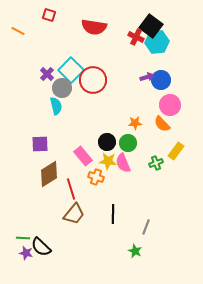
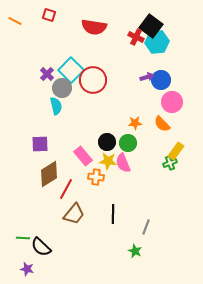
orange line: moved 3 px left, 10 px up
pink circle: moved 2 px right, 3 px up
green cross: moved 14 px right
orange cross: rotated 14 degrees counterclockwise
red line: moved 5 px left; rotated 45 degrees clockwise
purple star: moved 1 px right, 16 px down
